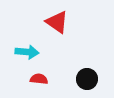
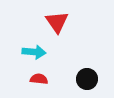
red triangle: rotated 20 degrees clockwise
cyan arrow: moved 7 px right
